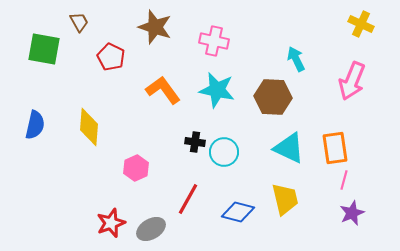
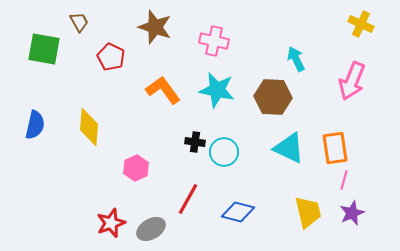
yellow trapezoid: moved 23 px right, 13 px down
